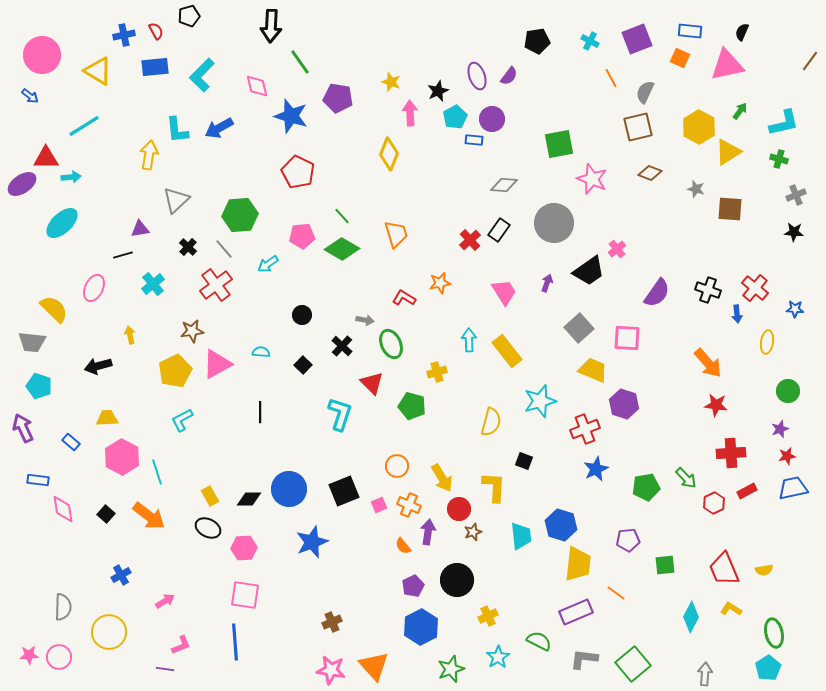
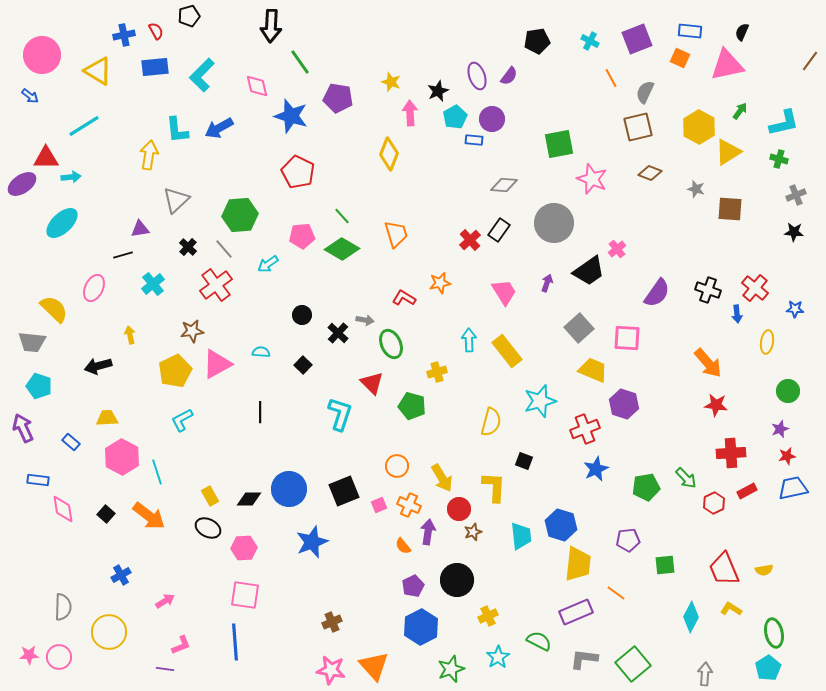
black cross at (342, 346): moved 4 px left, 13 px up
